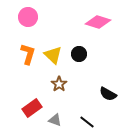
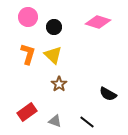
black circle: moved 25 px left, 27 px up
red rectangle: moved 5 px left, 4 px down
gray triangle: moved 1 px down
